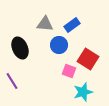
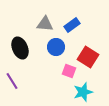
blue circle: moved 3 px left, 2 px down
red square: moved 2 px up
